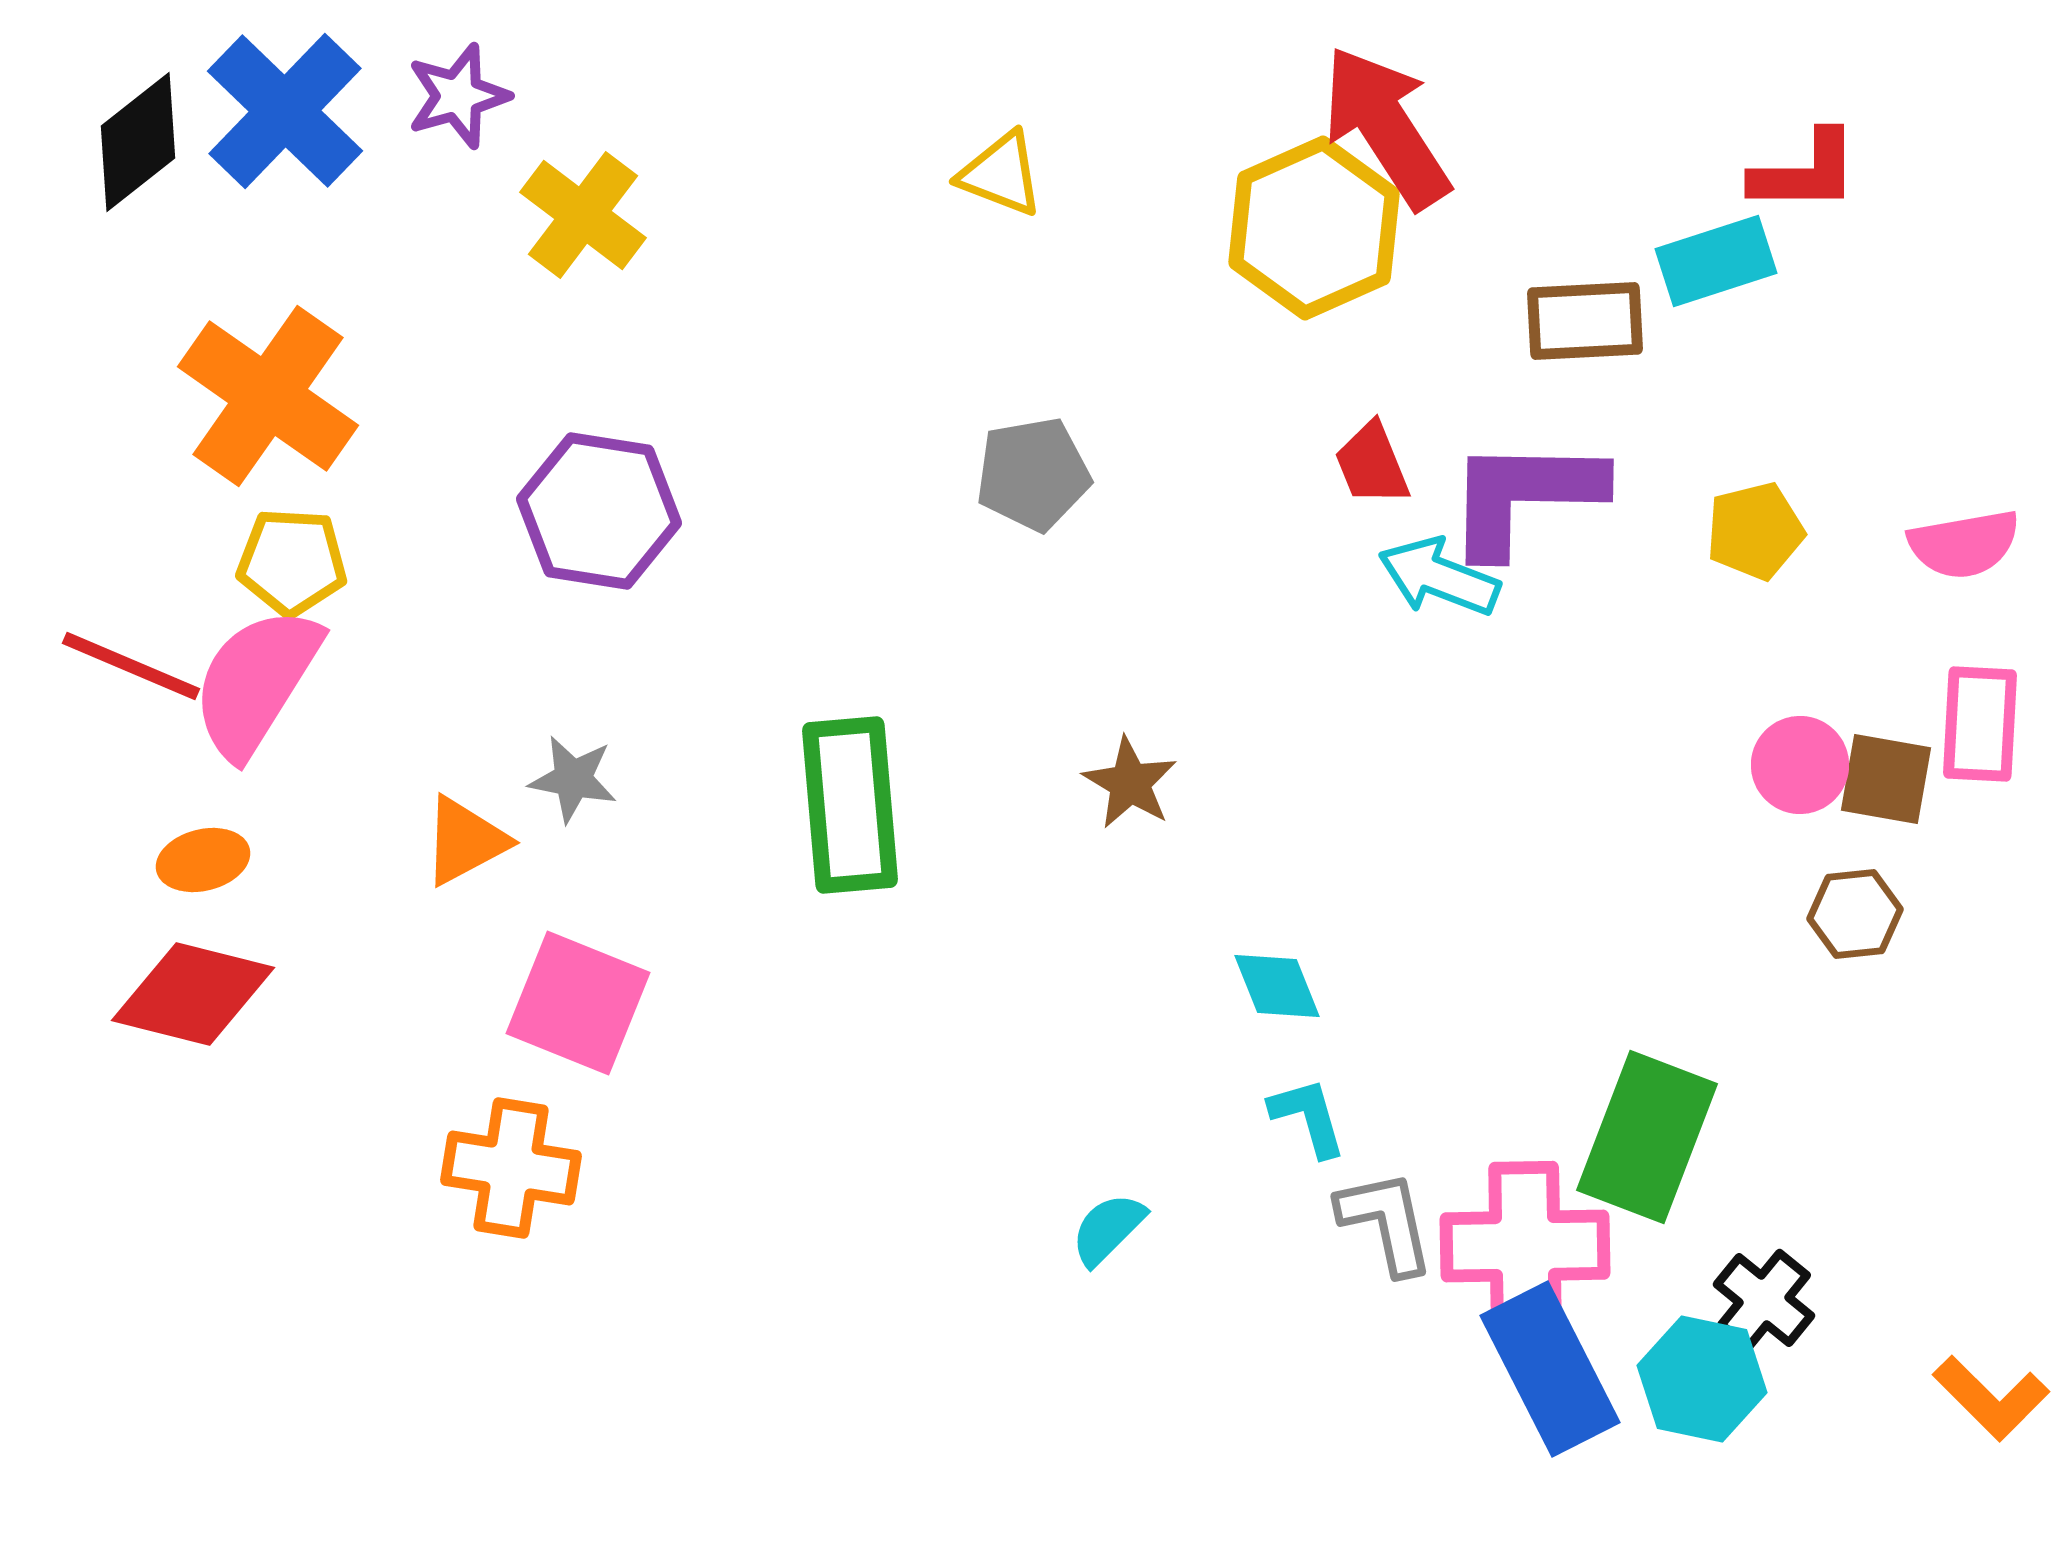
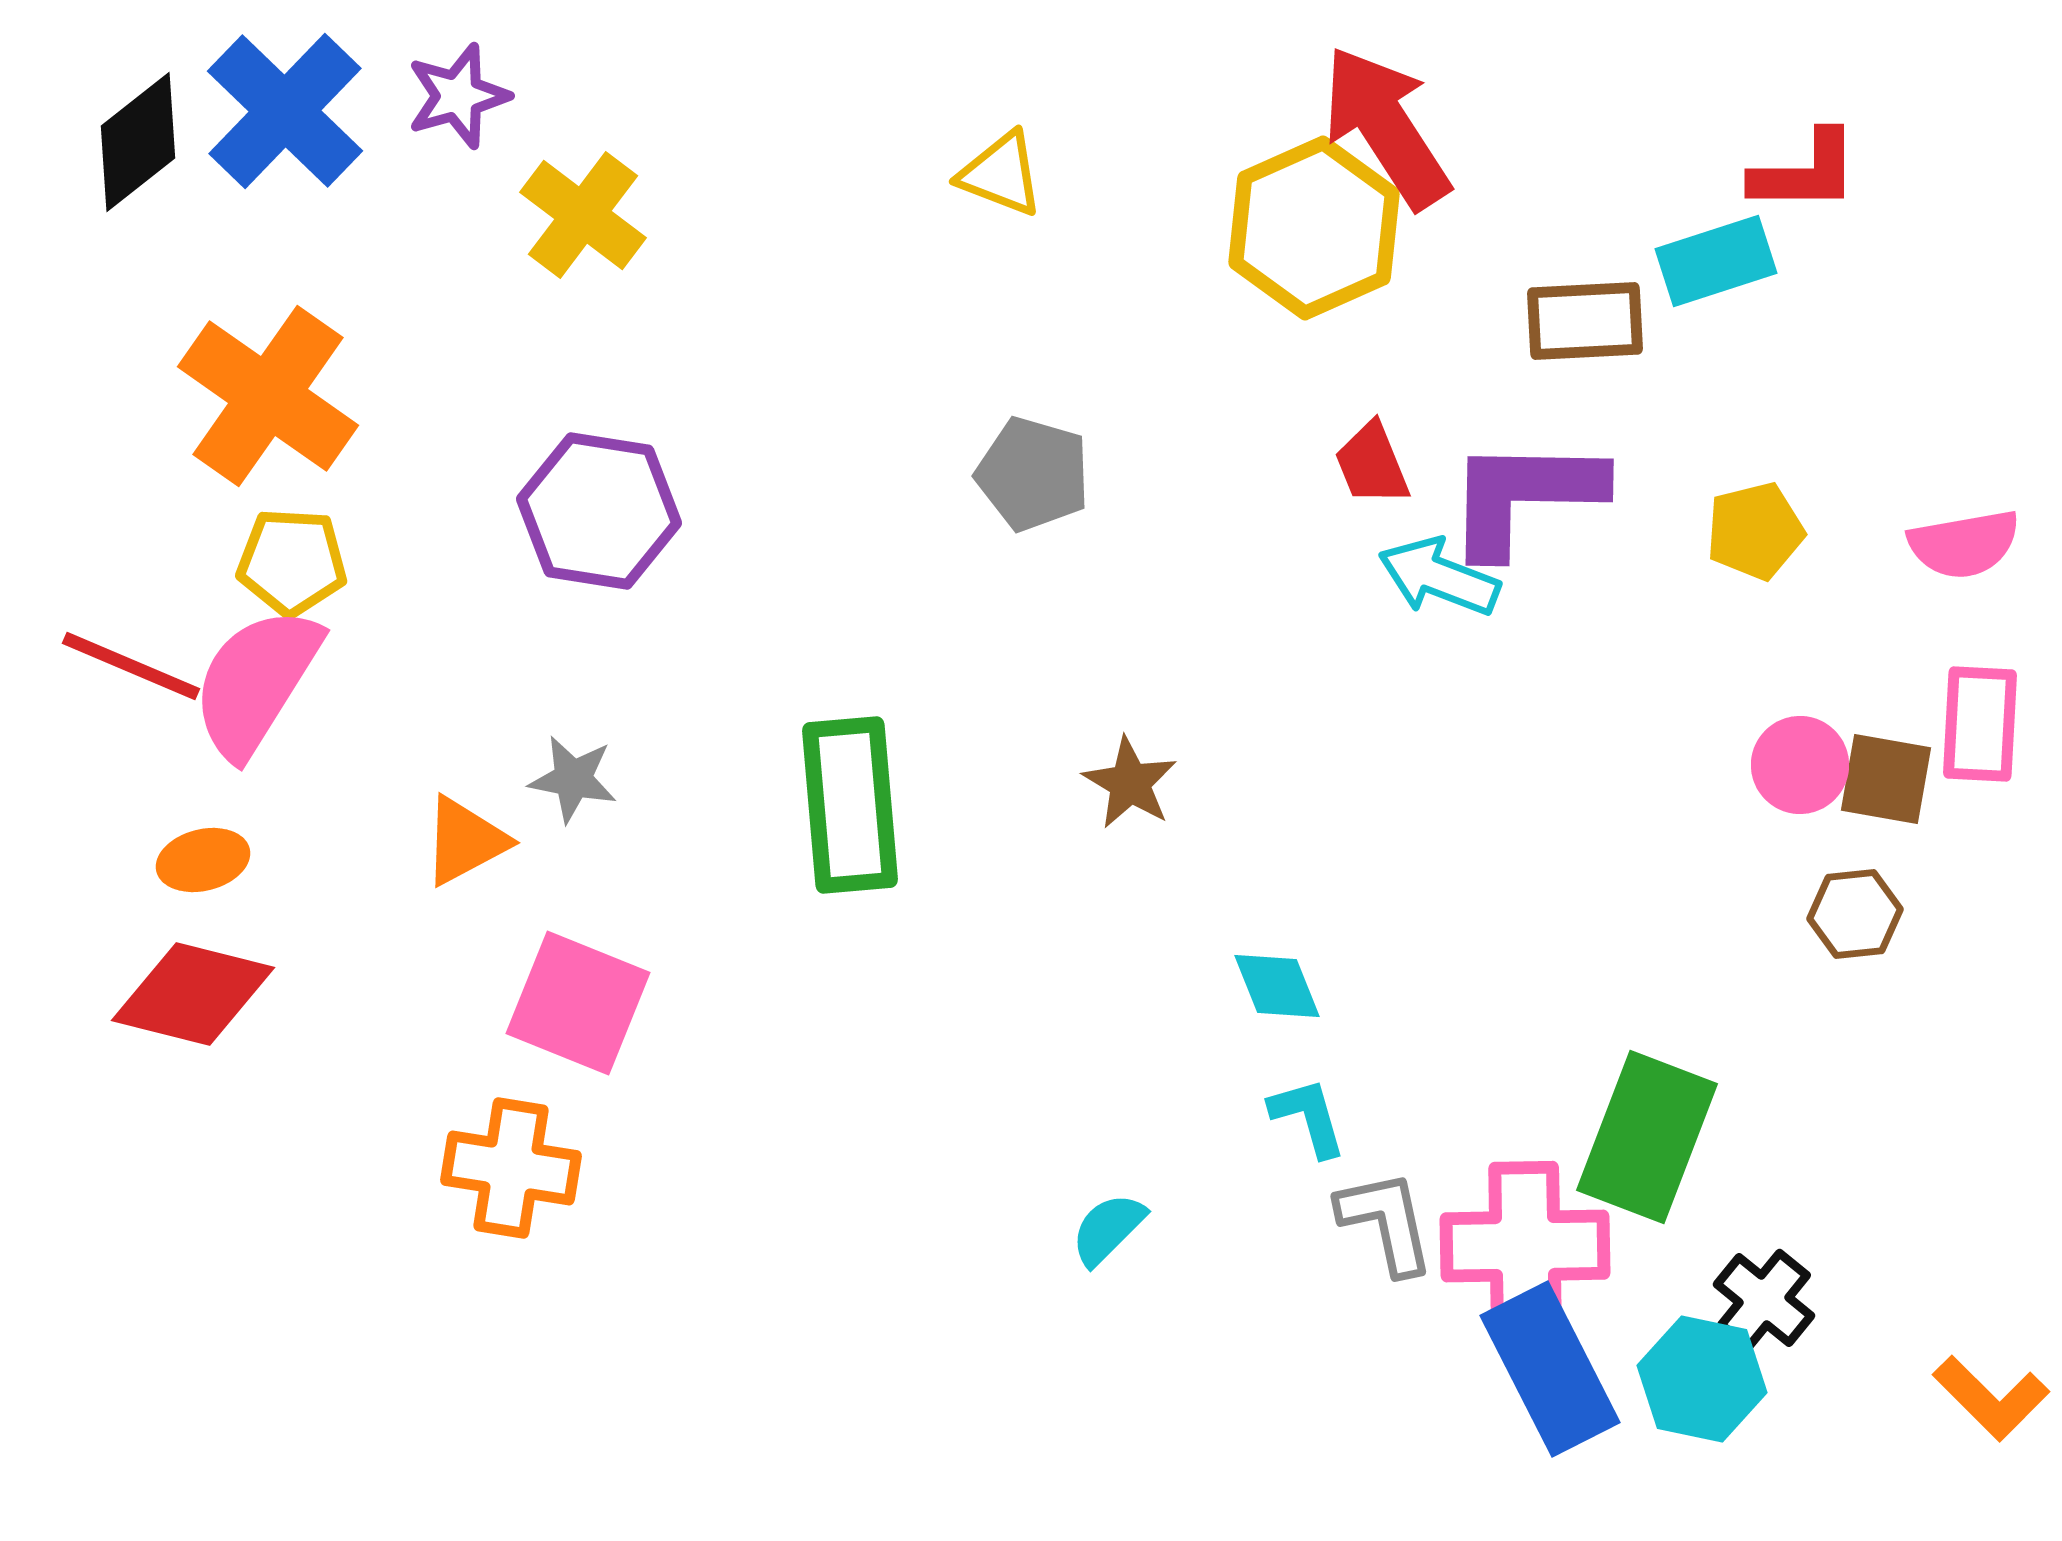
gray pentagon at (1033, 474): rotated 26 degrees clockwise
